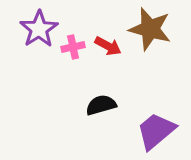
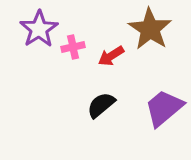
brown star: rotated 18 degrees clockwise
red arrow: moved 3 px right, 10 px down; rotated 120 degrees clockwise
black semicircle: rotated 24 degrees counterclockwise
purple trapezoid: moved 8 px right, 23 px up
